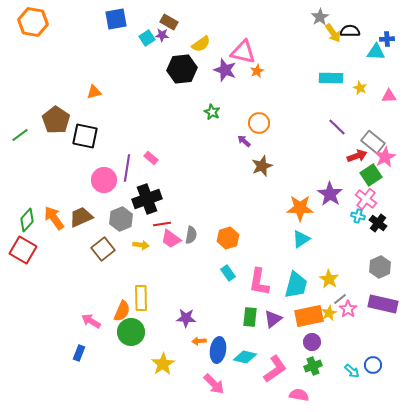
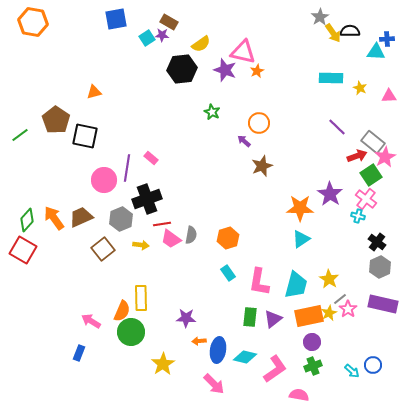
black cross at (378, 223): moved 1 px left, 19 px down
